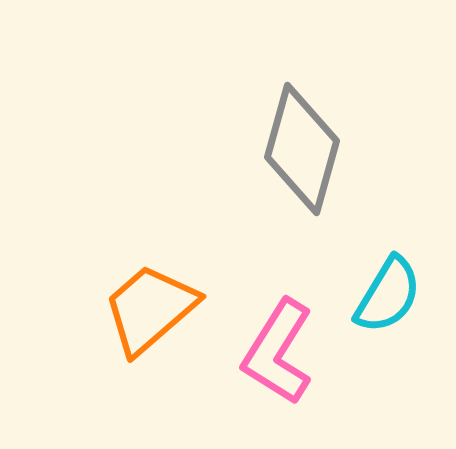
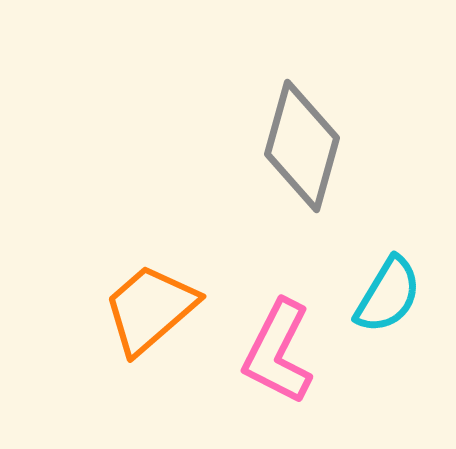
gray diamond: moved 3 px up
pink L-shape: rotated 5 degrees counterclockwise
